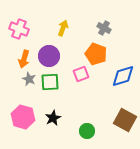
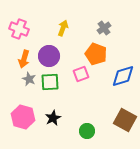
gray cross: rotated 24 degrees clockwise
